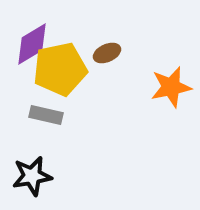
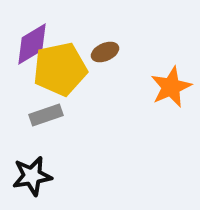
brown ellipse: moved 2 px left, 1 px up
orange star: rotated 12 degrees counterclockwise
gray rectangle: rotated 32 degrees counterclockwise
